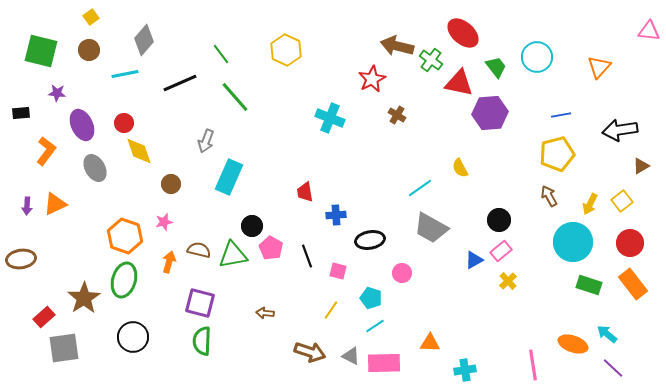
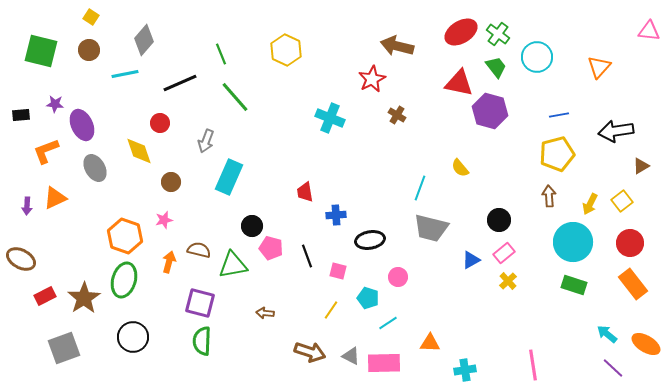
yellow square at (91, 17): rotated 21 degrees counterclockwise
red ellipse at (463, 33): moved 2 px left, 1 px up; rotated 72 degrees counterclockwise
green line at (221, 54): rotated 15 degrees clockwise
green cross at (431, 60): moved 67 px right, 26 px up
purple star at (57, 93): moved 2 px left, 11 px down
black rectangle at (21, 113): moved 2 px down
purple hexagon at (490, 113): moved 2 px up; rotated 20 degrees clockwise
blue line at (561, 115): moved 2 px left
red circle at (124, 123): moved 36 px right
black arrow at (620, 130): moved 4 px left, 1 px down
orange L-shape at (46, 151): rotated 148 degrees counterclockwise
yellow semicircle at (460, 168): rotated 12 degrees counterclockwise
brown circle at (171, 184): moved 2 px up
cyan line at (420, 188): rotated 35 degrees counterclockwise
brown arrow at (549, 196): rotated 25 degrees clockwise
orange triangle at (55, 204): moved 6 px up
pink star at (164, 222): moved 2 px up
gray trapezoid at (431, 228): rotated 15 degrees counterclockwise
pink pentagon at (271, 248): rotated 15 degrees counterclockwise
pink rectangle at (501, 251): moved 3 px right, 2 px down
green triangle at (233, 255): moved 10 px down
brown ellipse at (21, 259): rotated 36 degrees clockwise
blue triangle at (474, 260): moved 3 px left
pink circle at (402, 273): moved 4 px left, 4 px down
green rectangle at (589, 285): moved 15 px left
cyan pentagon at (371, 298): moved 3 px left
red rectangle at (44, 317): moved 1 px right, 21 px up; rotated 15 degrees clockwise
cyan line at (375, 326): moved 13 px right, 3 px up
orange ellipse at (573, 344): moved 73 px right; rotated 12 degrees clockwise
gray square at (64, 348): rotated 12 degrees counterclockwise
